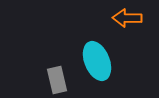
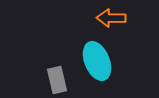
orange arrow: moved 16 px left
